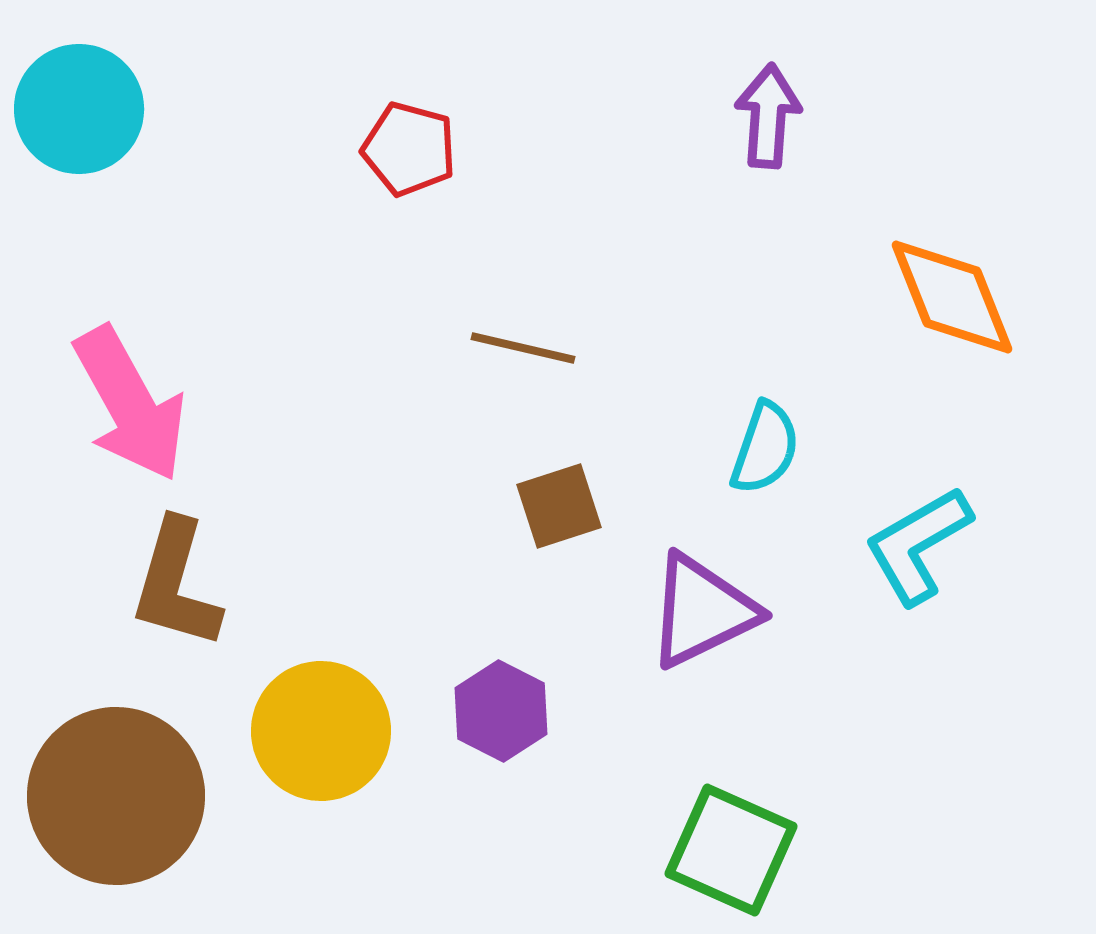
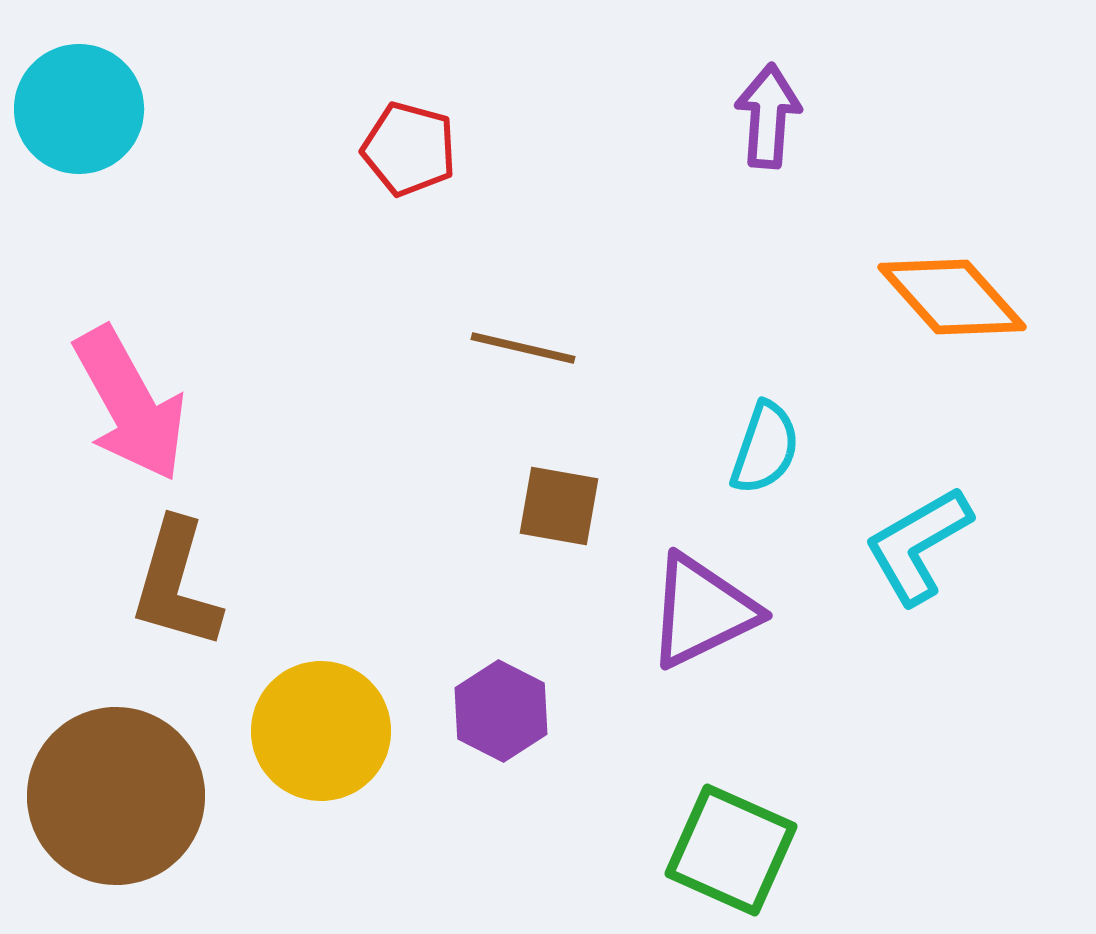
orange diamond: rotated 20 degrees counterclockwise
brown square: rotated 28 degrees clockwise
